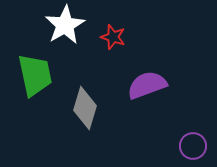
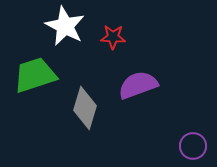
white star: moved 1 px down; rotated 15 degrees counterclockwise
red star: rotated 15 degrees counterclockwise
green trapezoid: rotated 96 degrees counterclockwise
purple semicircle: moved 9 px left
